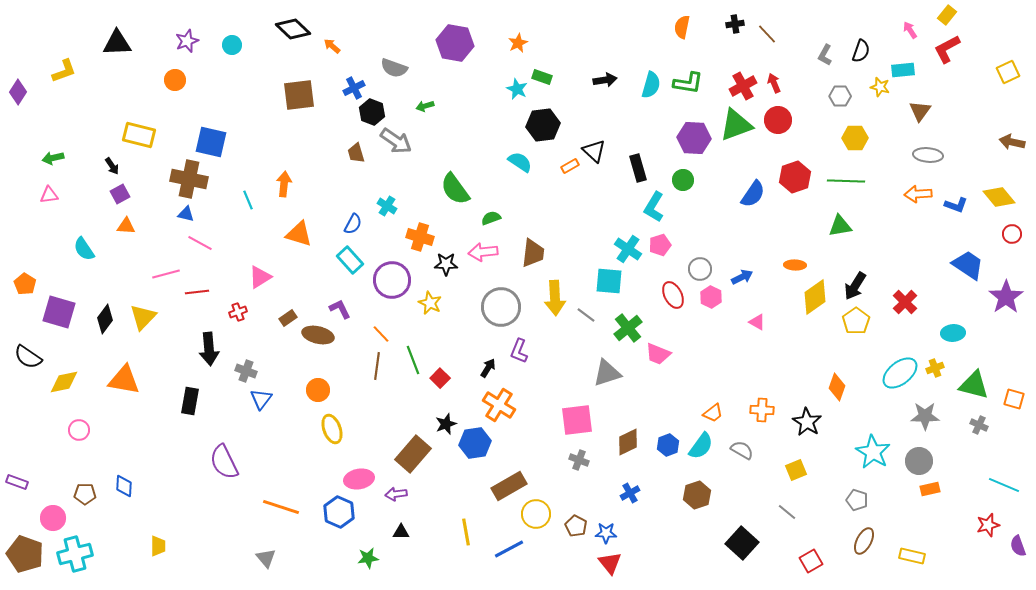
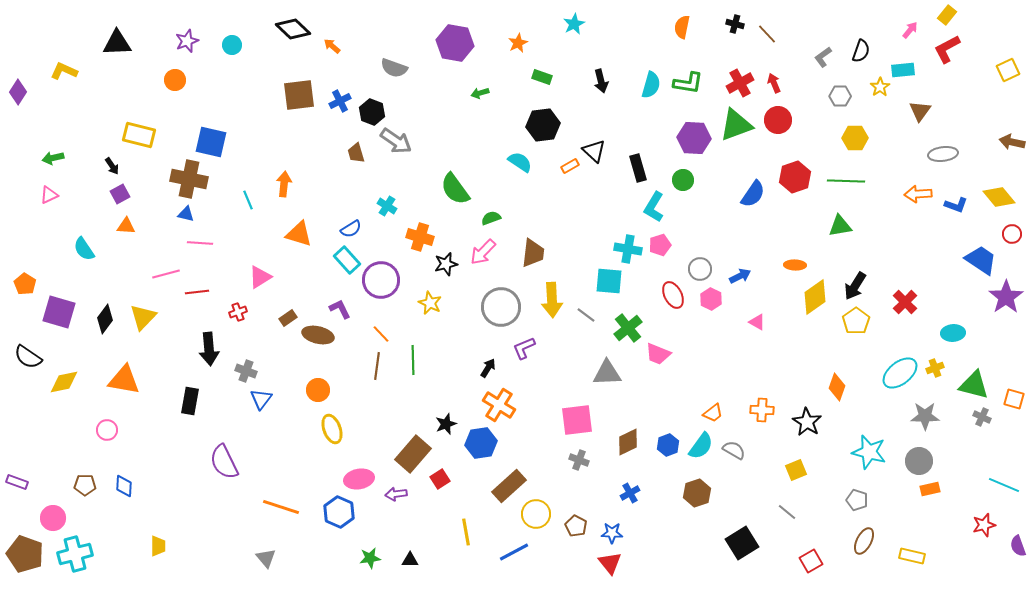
black cross at (735, 24): rotated 24 degrees clockwise
pink arrow at (910, 30): rotated 72 degrees clockwise
gray L-shape at (825, 55): moved 2 px left, 2 px down; rotated 25 degrees clockwise
yellow L-shape at (64, 71): rotated 136 degrees counterclockwise
yellow square at (1008, 72): moved 2 px up
black arrow at (605, 80): moved 4 px left, 1 px down; rotated 85 degrees clockwise
red cross at (743, 86): moved 3 px left, 3 px up
yellow star at (880, 87): rotated 24 degrees clockwise
blue cross at (354, 88): moved 14 px left, 13 px down
cyan star at (517, 89): moved 57 px right, 65 px up; rotated 20 degrees clockwise
green arrow at (425, 106): moved 55 px right, 13 px up
gray ellipse at (928, 155): moved 15 px right, 1 px up; rotated 12 degrees counterclockwise
pink triangle at (49, 195): rotated 18 degrees counterclockwise
blue semicircle at (353, 224): moved 2 px left, 5 px down; rotated 30 degrees clockwise
pink line at (200, 243): rotated 25 degrees counterclockwise
cyan cross at (628, 249): rotated 24 degrees counterclockwise
pink arrow at (483, 252): rotated 40 degrees counterclockwise
cyan rectangle at (350, 260): moved 3 px left
black star at (446, 264): rotated 15 degrees counterclockwise
blue trapezoid at (968, 265): moved 13 px right, 5 px up
blue arrow at (742, 277): moved 2 px left, 1 px up
purple circle at (392, 280): moved 11 px left
pink hexagon at (711, 297): moved 2 px down
yellow arrow at (555, 298): moved 3 px left, 2 px down
purple L-shape at (519, 351): moved 5 px right, 3 px up; rotated 45 degrees clockwise
green line at (413, 360): rotated 20 degrees clockwise
gray triangle at (607, 373): rotated 16 degrees clockwise
red square at (440, 378): moved 101 px down; rotated 12 degrees clockwise
gray cross at (979, 425): moved 3 px right, 8 px up
pink circle at (79, 430): moved 28 px right
blue hexagon at (475, 443): moved 6 px right
gray semicircle at (742, 450): moved 8 px left
cyan star at (873, 452): moved 4 px left; rotated 16 degrees counterclockwise
brown rectangle at (509, 486): rotated 12 degrees counterclockwise
brown pentagon at (85, 494): moved 9 px up
brown hexagon at (697, 495): moved 2 px up
red star at (988, 525): moved 4 px left
black triangle at (401, 532): moved 9 px right, 28 px down
blue star at (606, 533): moved 6 px right
black square at (742, 543): rotated 16 degrees clockwise
blue line at (509, 549): moved 5 px right, 3 px down
green star at (368, 558): moved 2 px right
